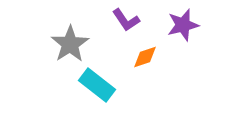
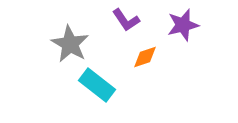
gray star: rotated 9 degrees counterclockwise
